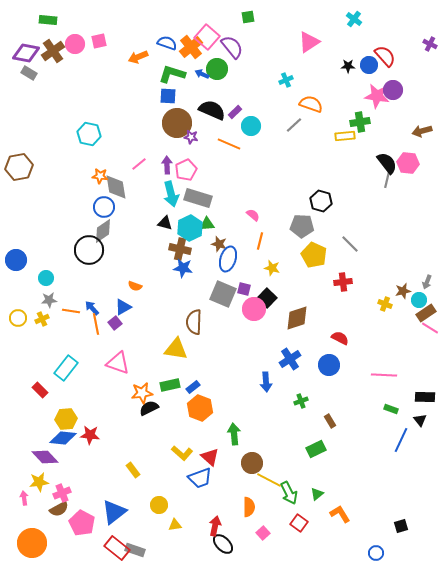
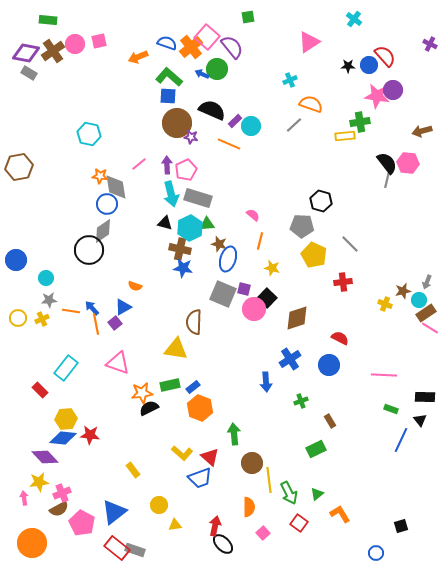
green L-shape at (172, 74): moved 3 px left, 3 px down; rotated 24 degrees clockwise
cyan cross at (286, 80): moved 4 px right
purple rectangle at (235, 112): moved 9 px down
blue circle at (104, 207): moved 3 px right, 3 px up
yellow line at (269, 480): rotated 55 degrees clockwise
